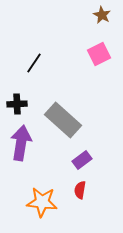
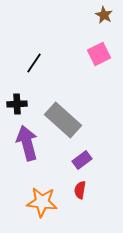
brown star: moved 2 px right
purple arrow: moved 6 px right; rotated 24 degrees counterclockwise
